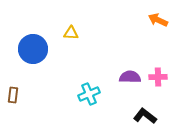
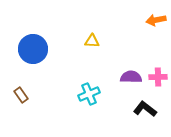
orange arrow: moved 2 px left; rotated 36 degrees counterclockwise
yellow triangle: moved 21 px right, 8 px down
purple semicircle: moved 1 px right
brown rectangle: moved 8 px right; rotated 42 degrees counterclockwise
black L-shape: moved 7 px up
